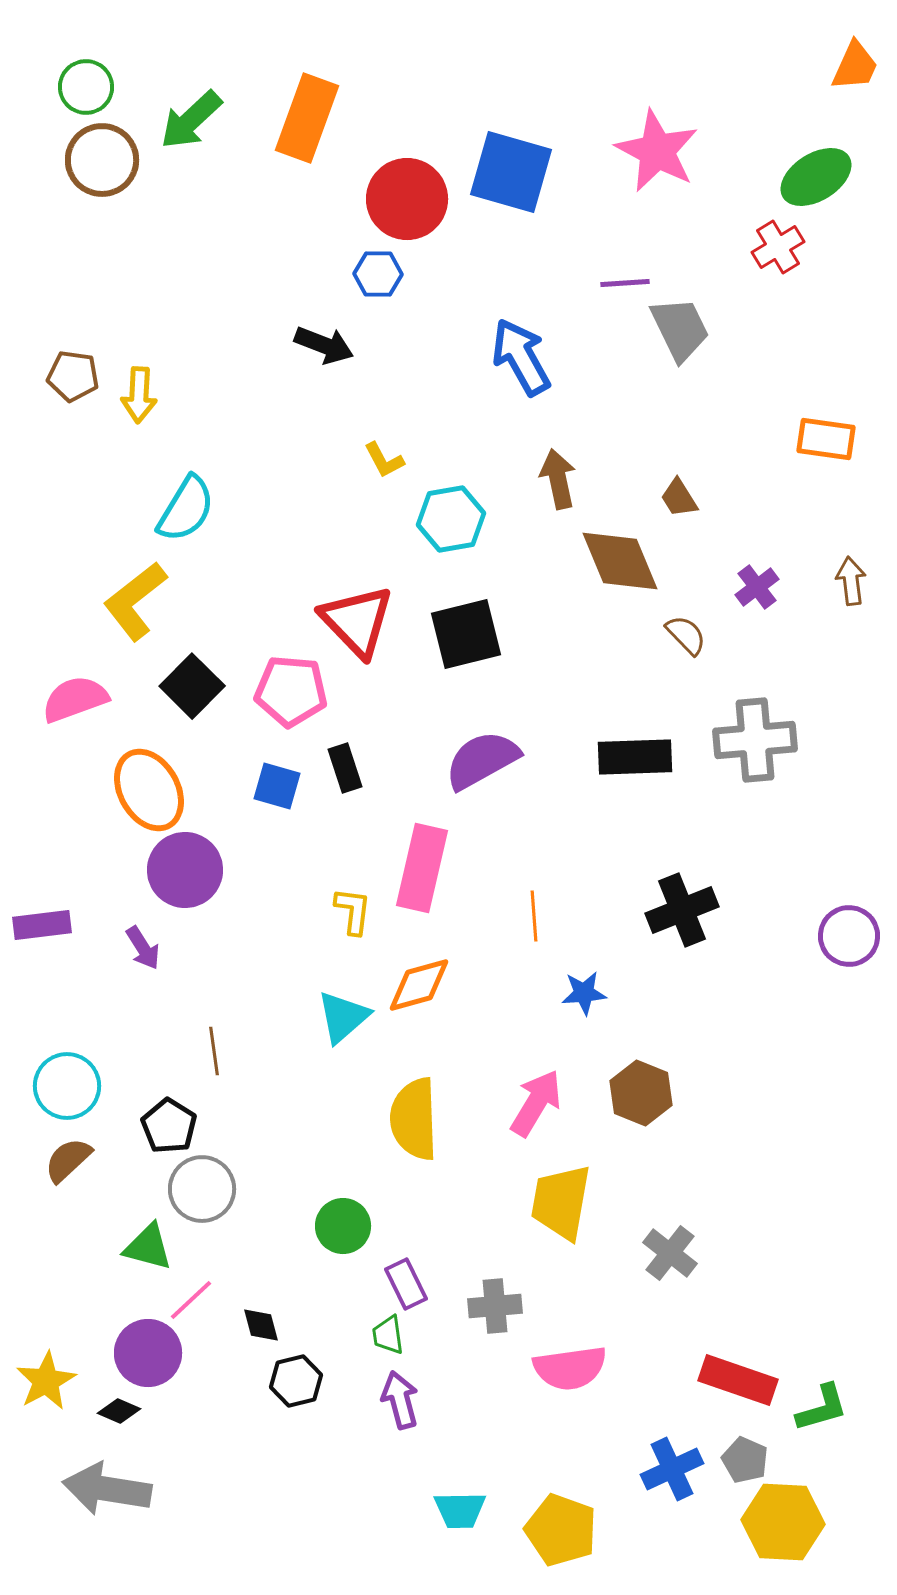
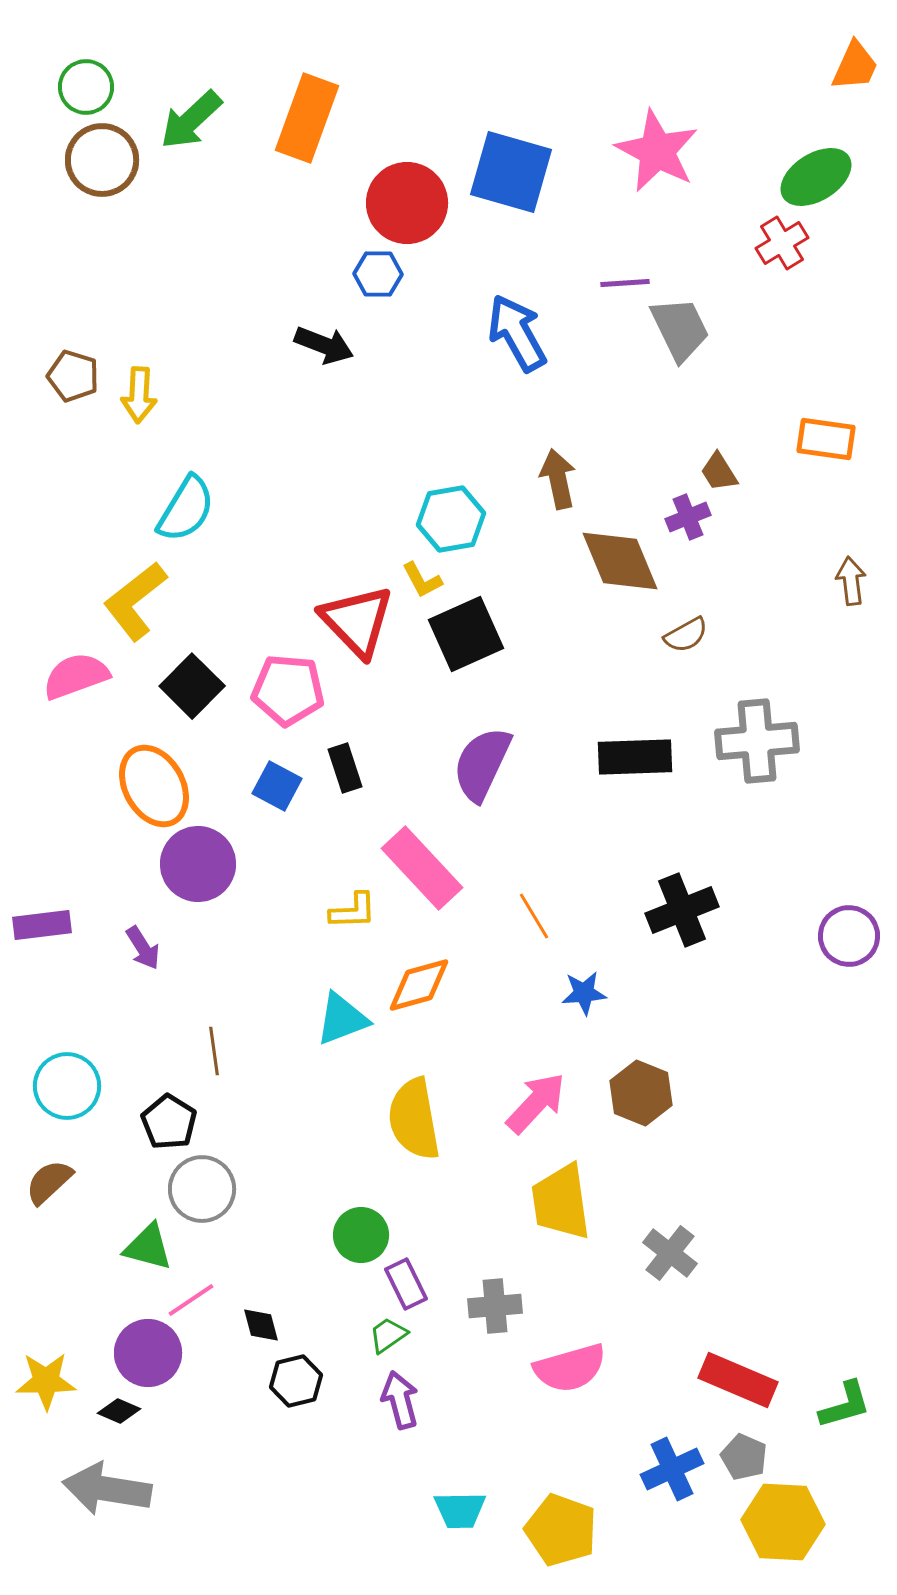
red circle at (407, 199): moved 4 px down
red cross at (778, 247): moved 4 px right, 4 px up
blue arrow at (521, 357): moved 4 px left, 24 px up
brown pentagon at (73, 376): rotated 9 degrees clockwise
yellow L-shape at (384, 460): moved 38 px right, 120 px down
brown trapezoid at (679, 498): moved 40 px right, 26 px up
purple cross at (757, 587): moved 69 px left, 70 px up; rotated 15 degrees clockwise
black square at (466, 634): rotated 10 degrees counterclockwise
brown semicircle at (686, 635): rotated 105 degrees clockwise
pink pentagon at (291, 691): moved 3 px left, 1 px up
pink semicircle at (75, 699): moved 1 px right, 23 px up
gray cross at (755, 740): moved 2 px right, 1 px down
purple semicircle at (482, 760): moved 4 px down; rotated 36 degrees counterclockwise
blue square at (277, 786): rotated 12 degrees clockwise
orange ellipse at (149, 790): moved 5 px right, 4 px up
pink rectangle at (422, 868): rotated 56 degrees counterclockwise
purple circle at (185, 870): moved 13 px right, 6 px up
yellow L-shape at (353, 911): rotated 81 degrees clockwise
orange line at (534, 916): rotated 27 degrees counterclockwise
cyan triangle at (343, 1017): moved 1 px left, 2 px down; rotated 20 degrees clockwise
pink arrow at (536, 1103): rotated 12 degrees clockwise
yellow semicircle at (414, 1119): rotated 8 degrees counterclockwise
black pentagon at (169, 1126): moved 4 px up
brown semicircle at (68, 1160): moved 19 px left, 22 px down
yellow trapezoid at (561, 1202): rotated 18 degrees counterclockwise
green circle at (343, 1226): moved 18 px right, 9 px down
pink line at (191, 1300): rotated 9 degrees clockwise
green trapezoid at (388, 1335): rotated 63 degrees clockwise
pink semicircle at (570, 1368): rotated 8 degrees counterclockwise
red rectangle at (738, 1380): rotated 4 degrees clockwise
yellow star at (46, 1381): rotated 28 degrees clockwise
green L-shape at (822, 1408): moved 23 px right, 3 px up
gray pentagon at (745, 1460): moved 1 px left, 3 px up
